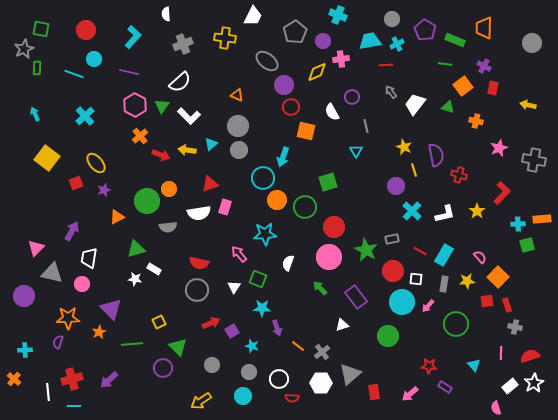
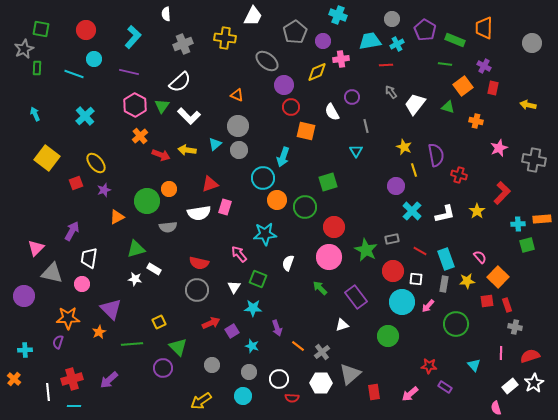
cyan triangle at (211, 144): moved 4 px right
cyan rectangle at (444, 255): moved 2 px right, 4 px down; rotated 50 degrees counterclockwise
cyan star at (262, 308): moved 9 px left
